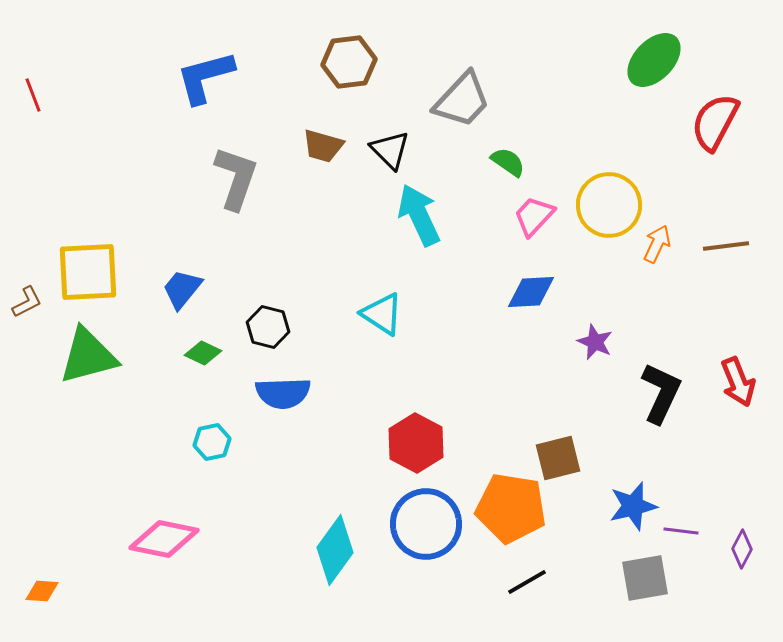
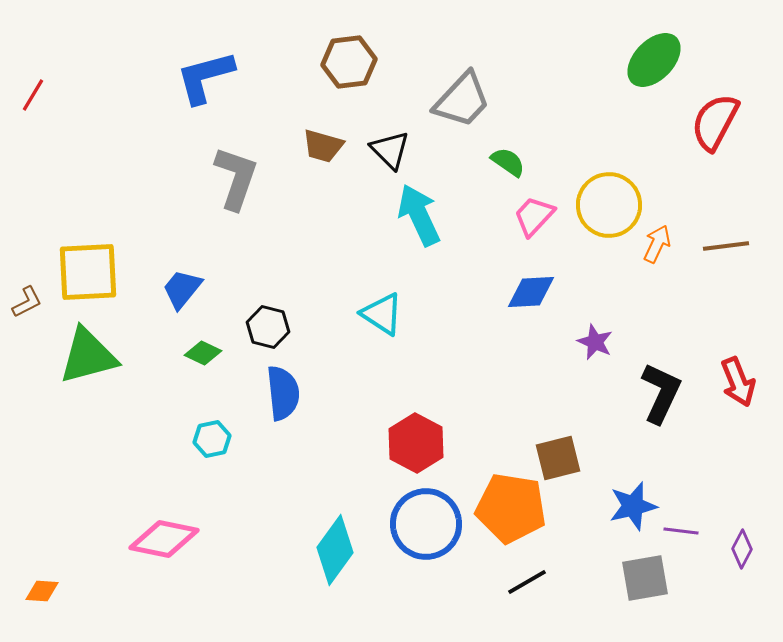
red line: rotated 52 degrees clockwise
blue semicircle: rotated 94 degrees counterclockwise
cyan hexagon: moved 3 px up
